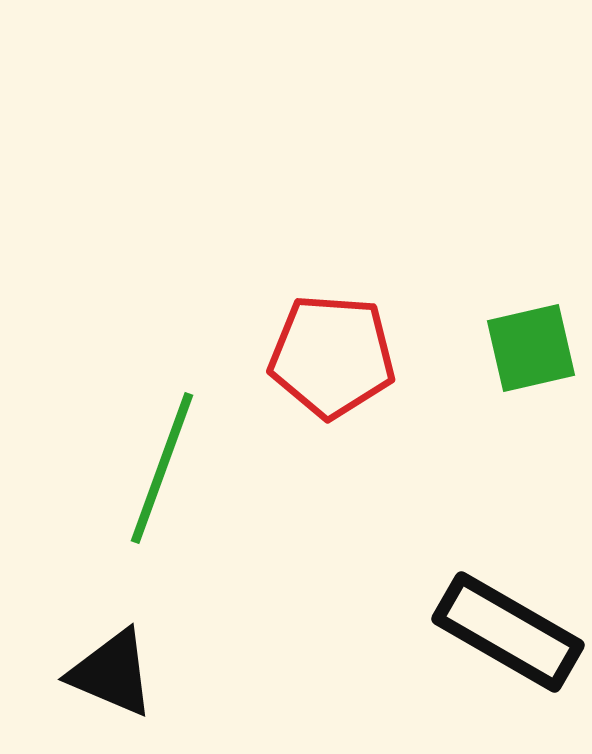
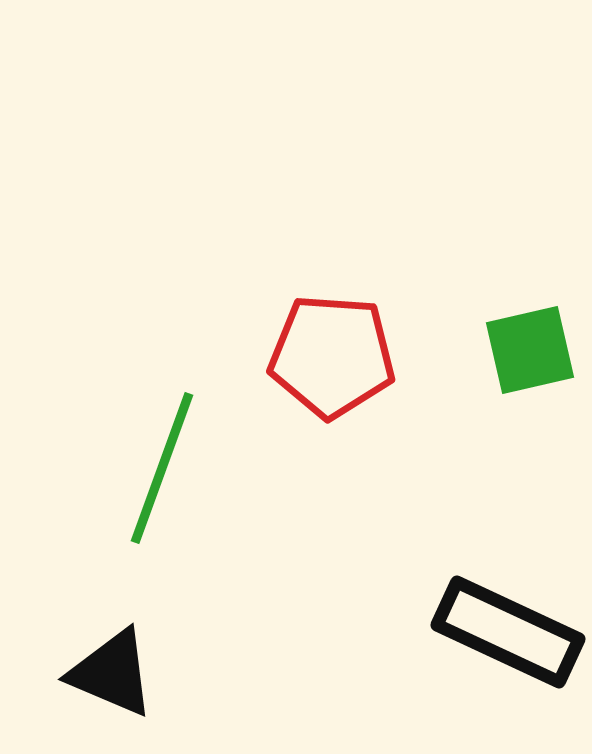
green square: moved 1 px left, 2 px down
black rectangle: rotated 5 degrees counterclockwise
